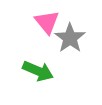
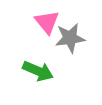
gray star: rotated 28 degrees clockwise
